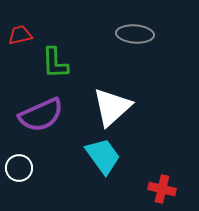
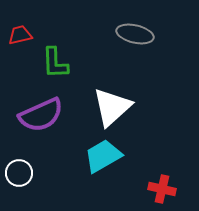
gray ellipse: rotated 9 degrees clockwise
cyan trapezoid: rotated 84 degrees counterclockwise
white circle: moved 5 px down
